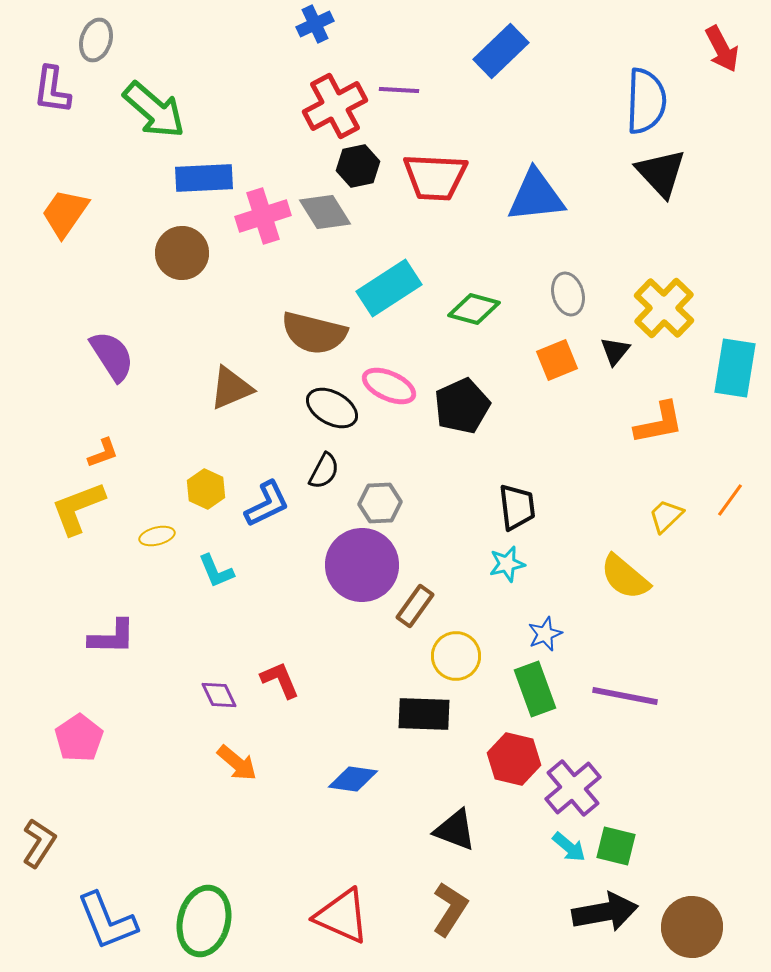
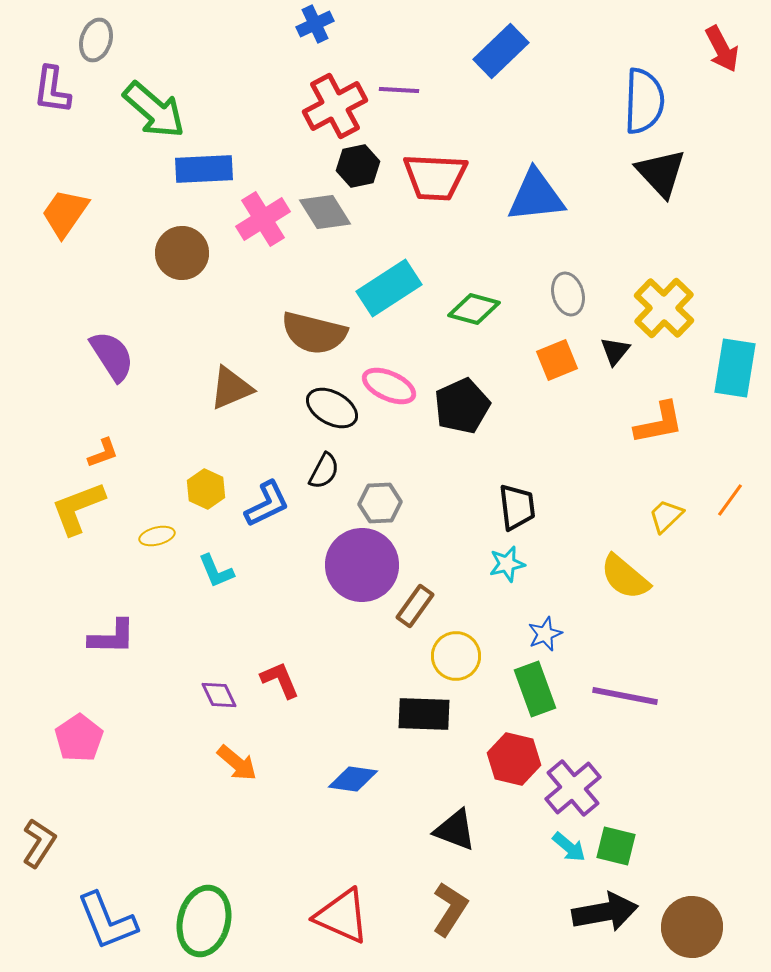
blue semicircle at (646, 101): moved 2 px left
blue rectangle at (204, 178): moved 9 px up
pink cross at (263, 216): moved 3 px down; rotated 14 degrees counterclockwise
